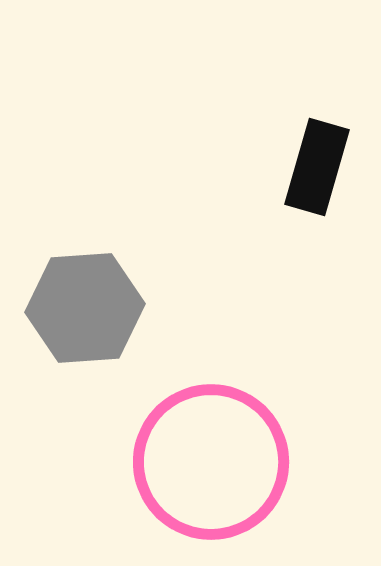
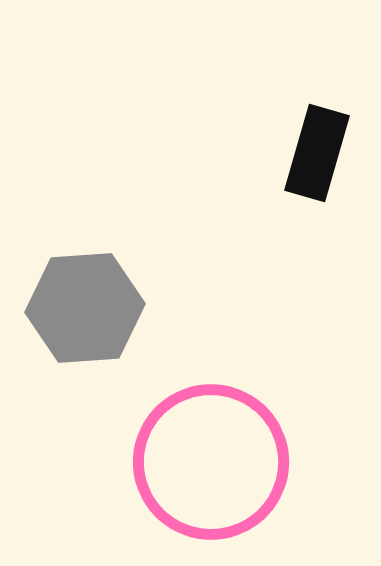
black rectangle: moved 14 px up
